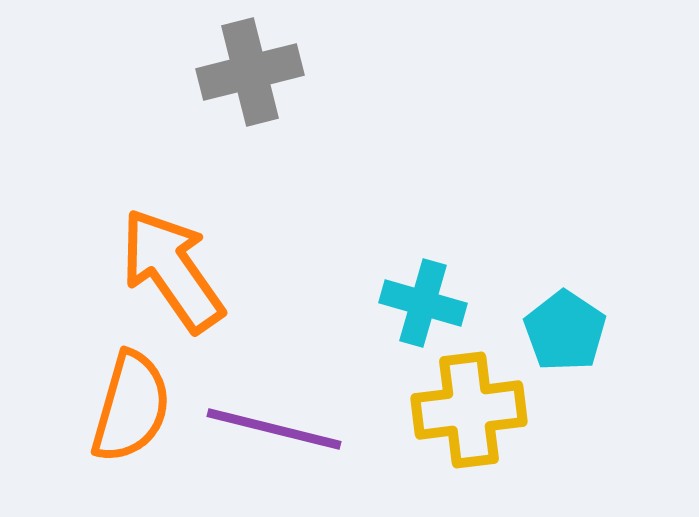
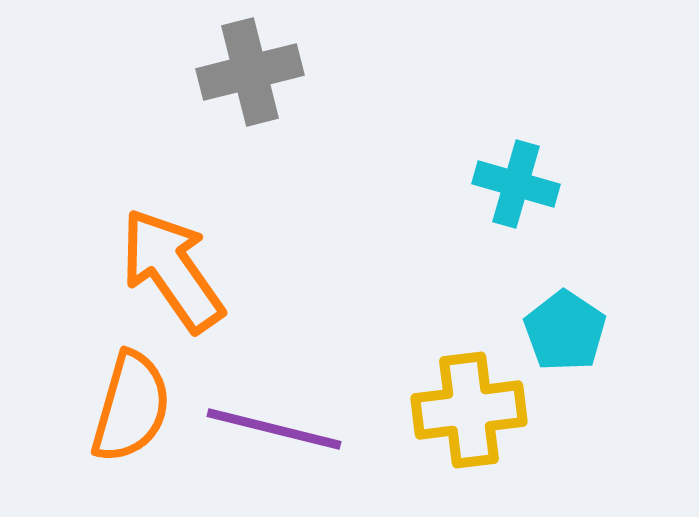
cyan cross: moved 93 px right, 119 px up
